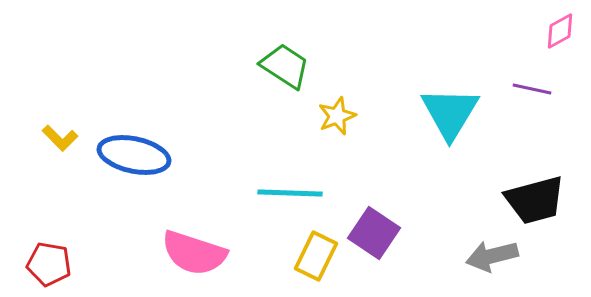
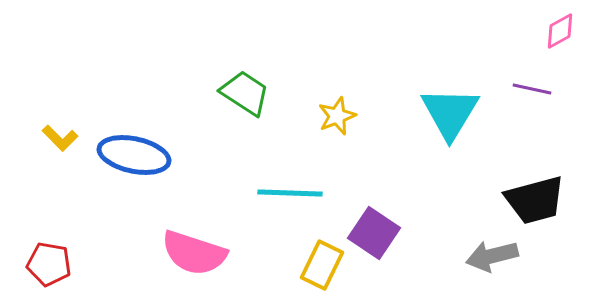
green trapezoid: moved 40 px left, 27 px down
yellow rectangle: moved 6 px right, 9 px down
